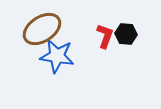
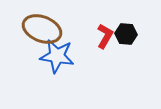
brown ellipse: rotated 54 degrees clockwise
red L-shape: rotated 10 degrees clockwise
